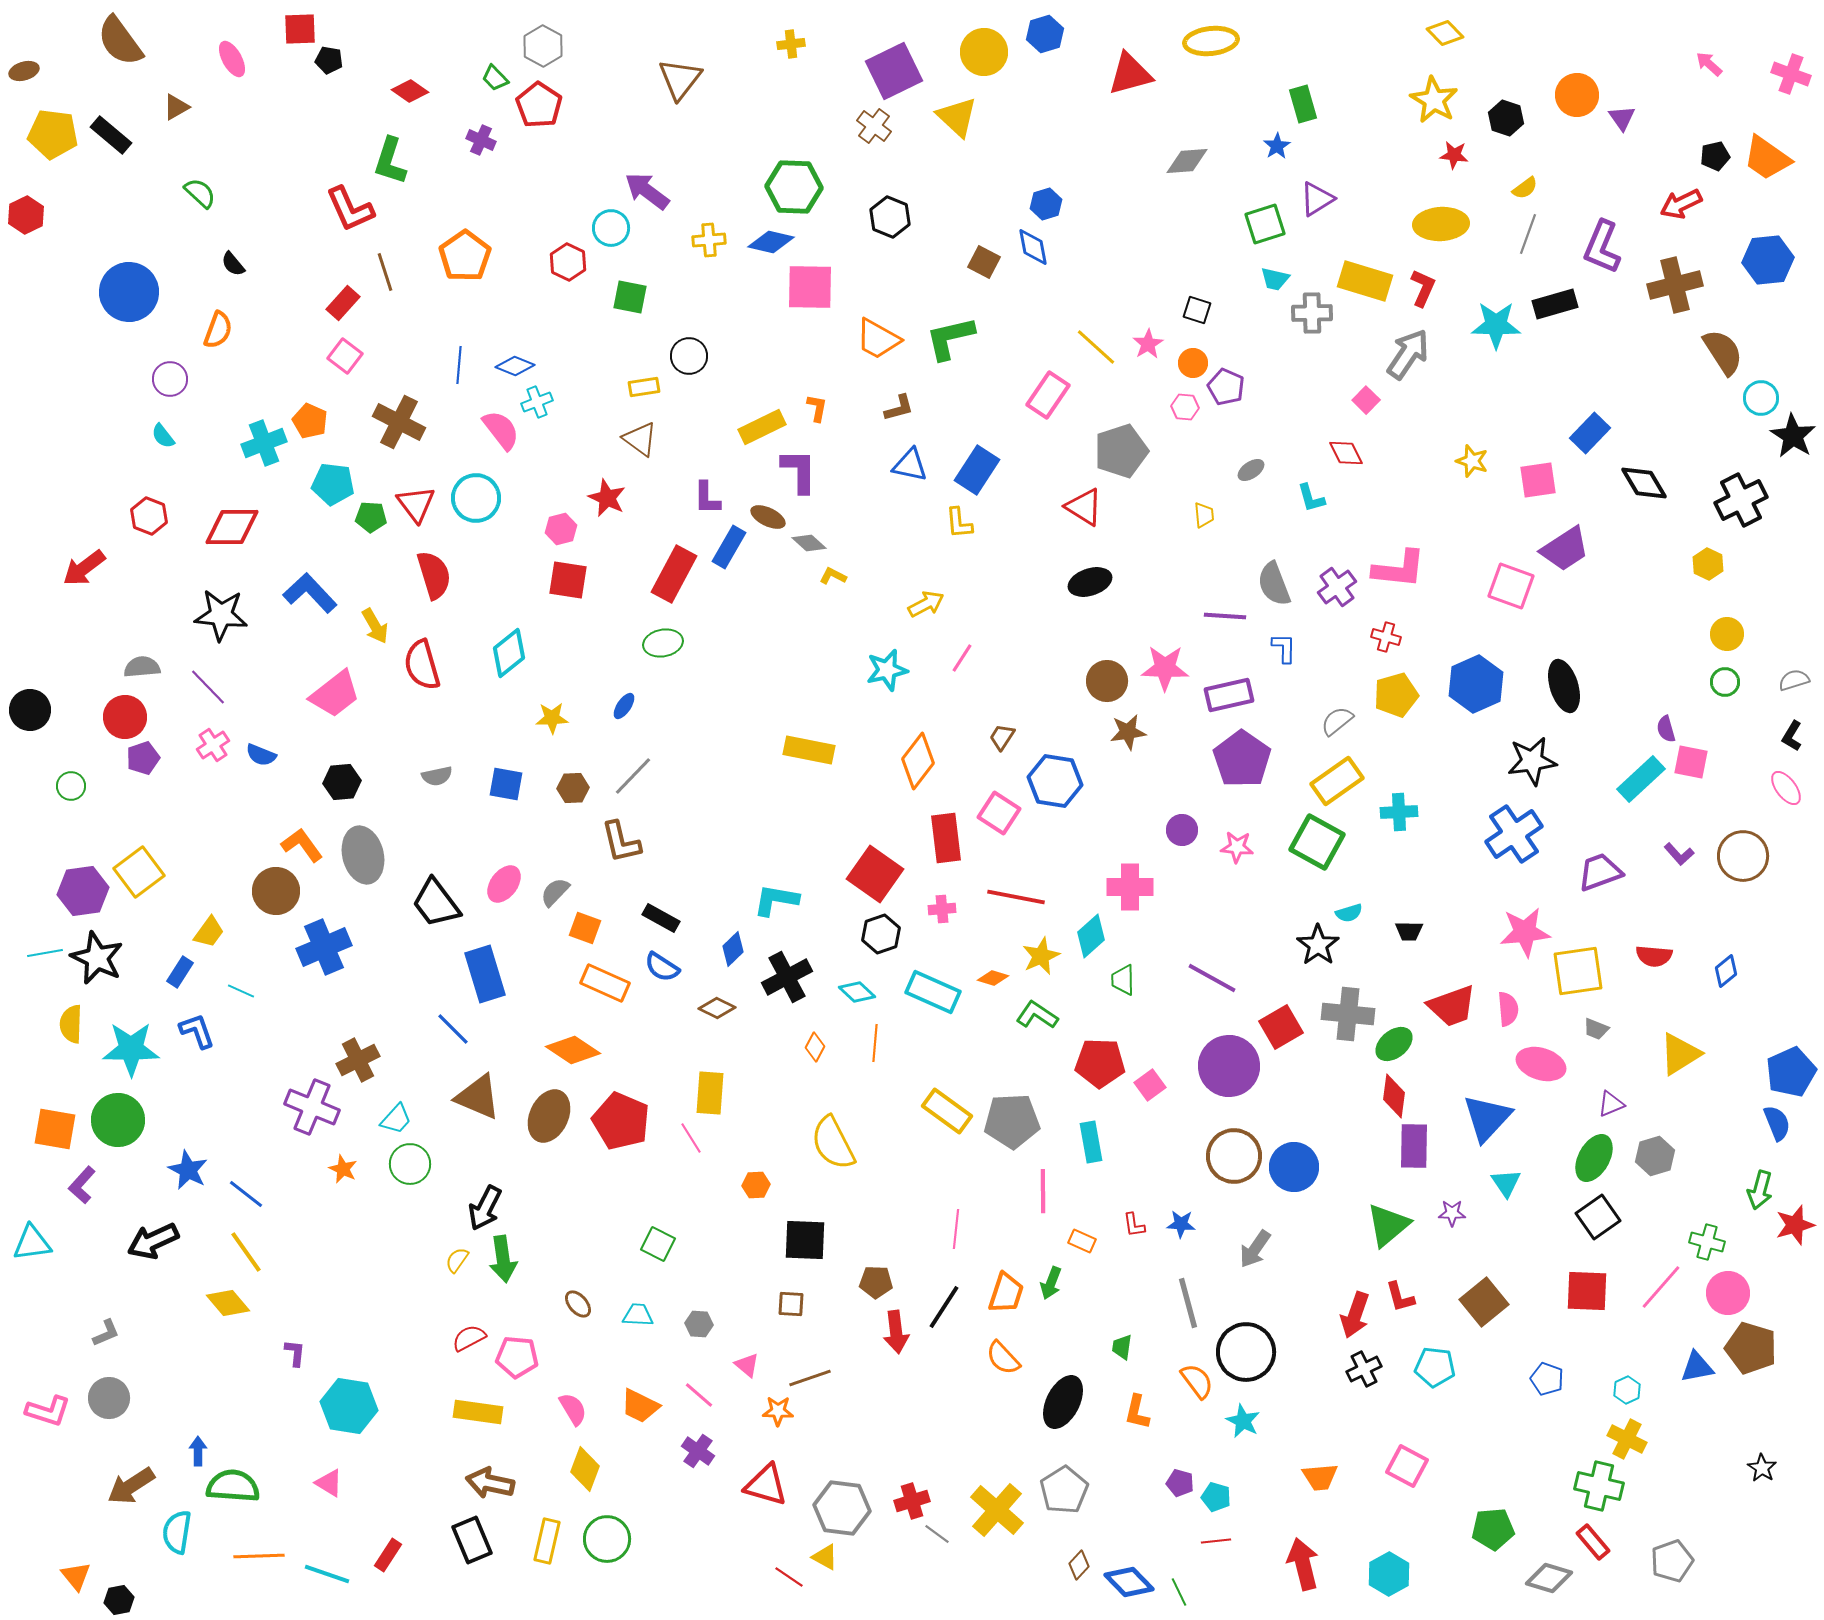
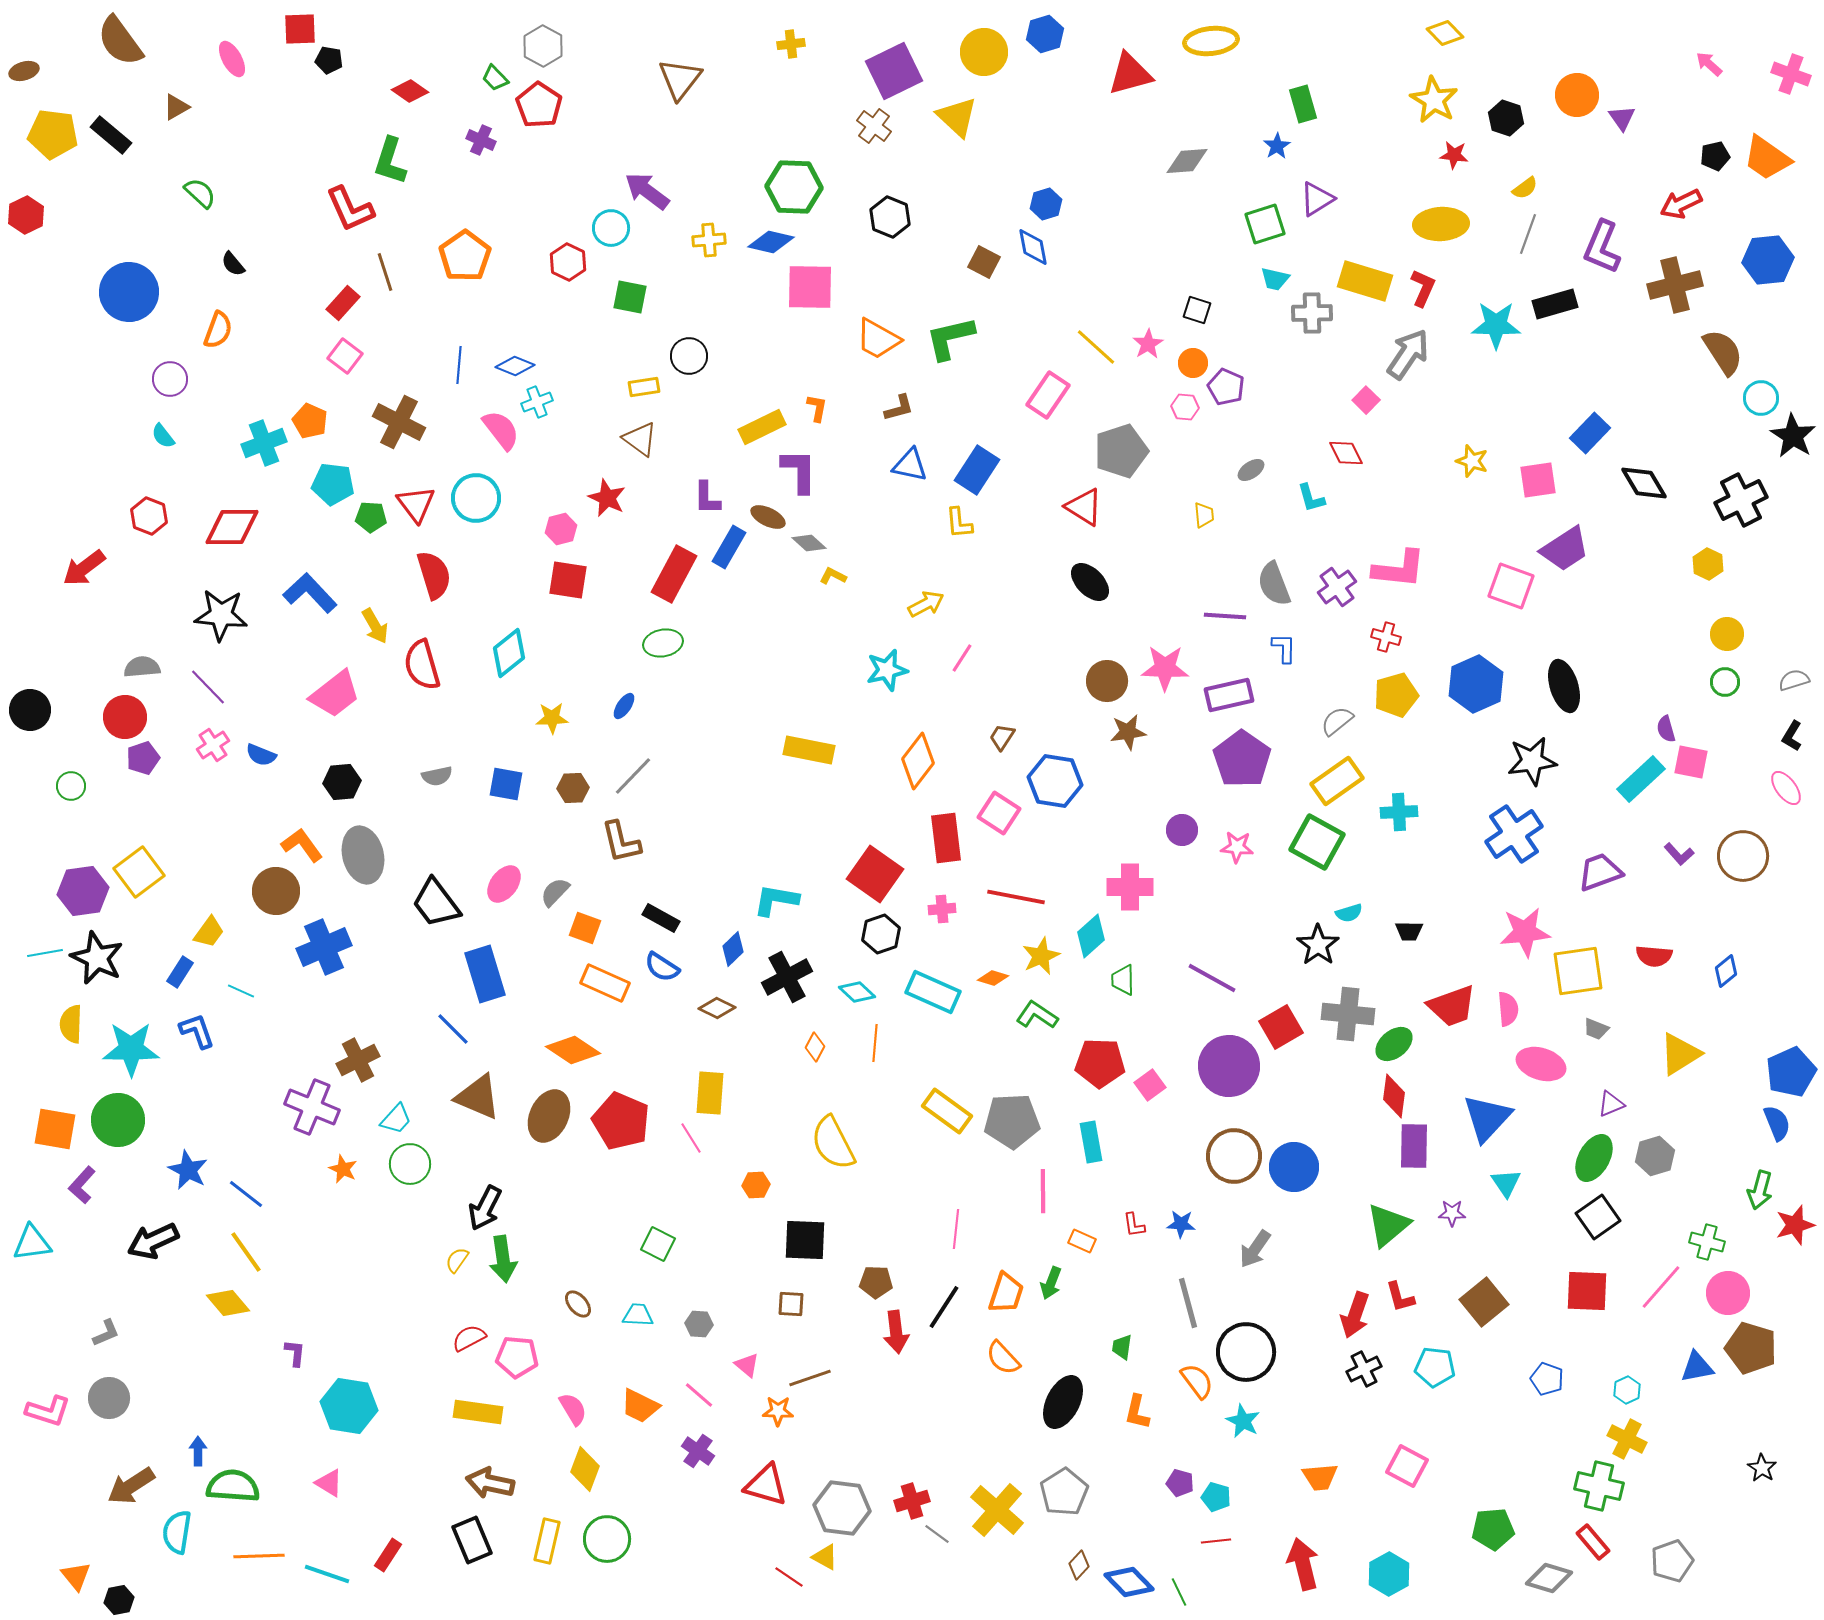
black ellipse at (1090, 582): rotated 63 degrees clockwise
gray pentagon at (1064, 1490): moved 2 px down
